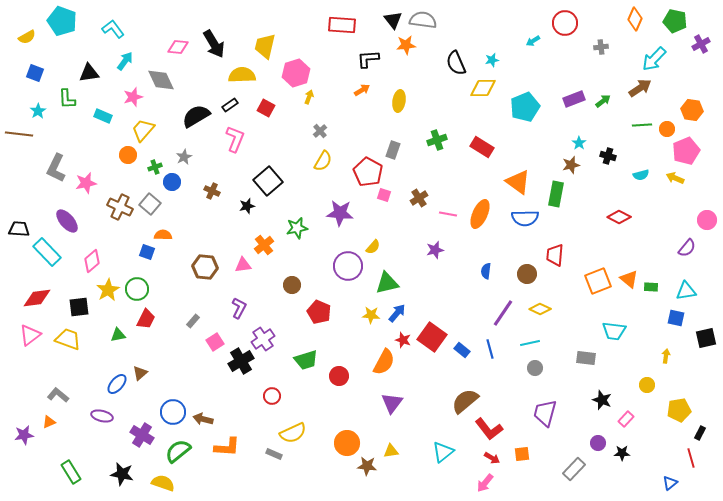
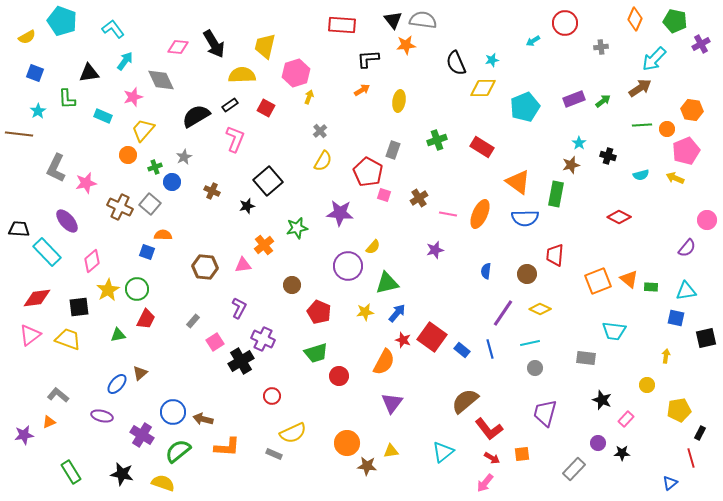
yellow star at (371, 315): moved 6 px left, 3 px up; rotated 12 degrees counterclockwise
purple cross at (263, 339): rotated 30 degrees counterclockwise
green trapezoid at (306, 360): moved 10 px right, 7 px up
